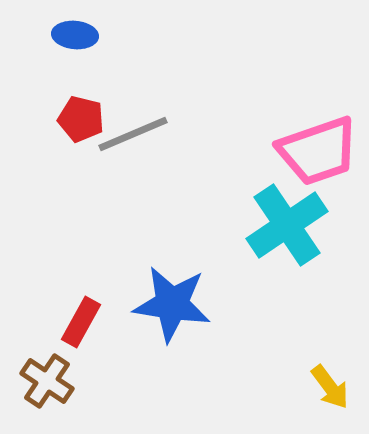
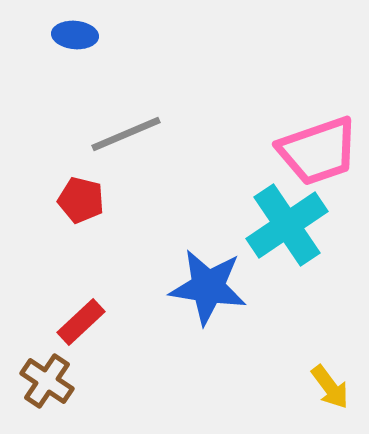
red pentagon: moved 81 px down
gray line: moved 7 px left
blue star: moved 36 px right, 17 px up
red rectangle: rotated 18 degrees clockwise
